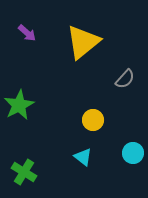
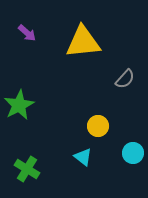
yellow triangle: rotated 33 degrees clockwise
yellow circle: moved 5 px right, 6 px down
green cross: moved 3 px right, 3 px up
